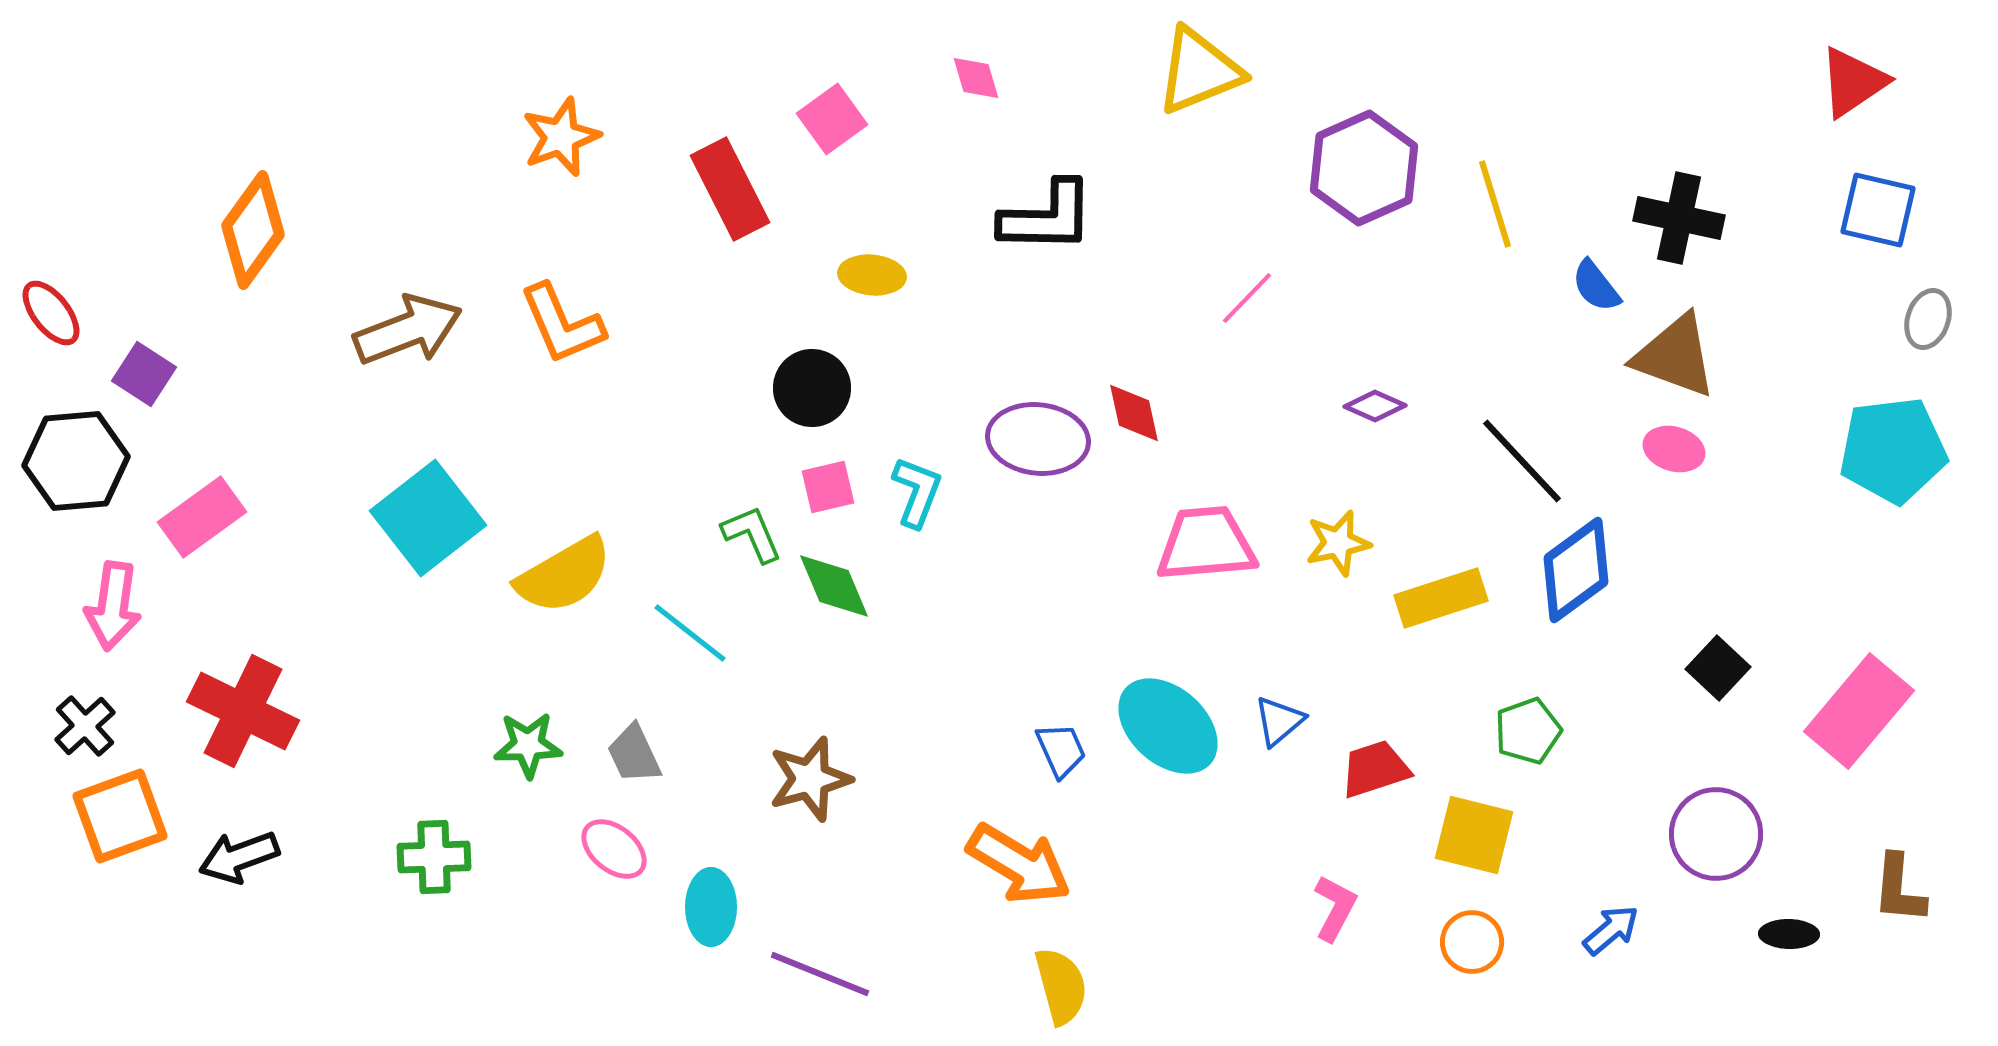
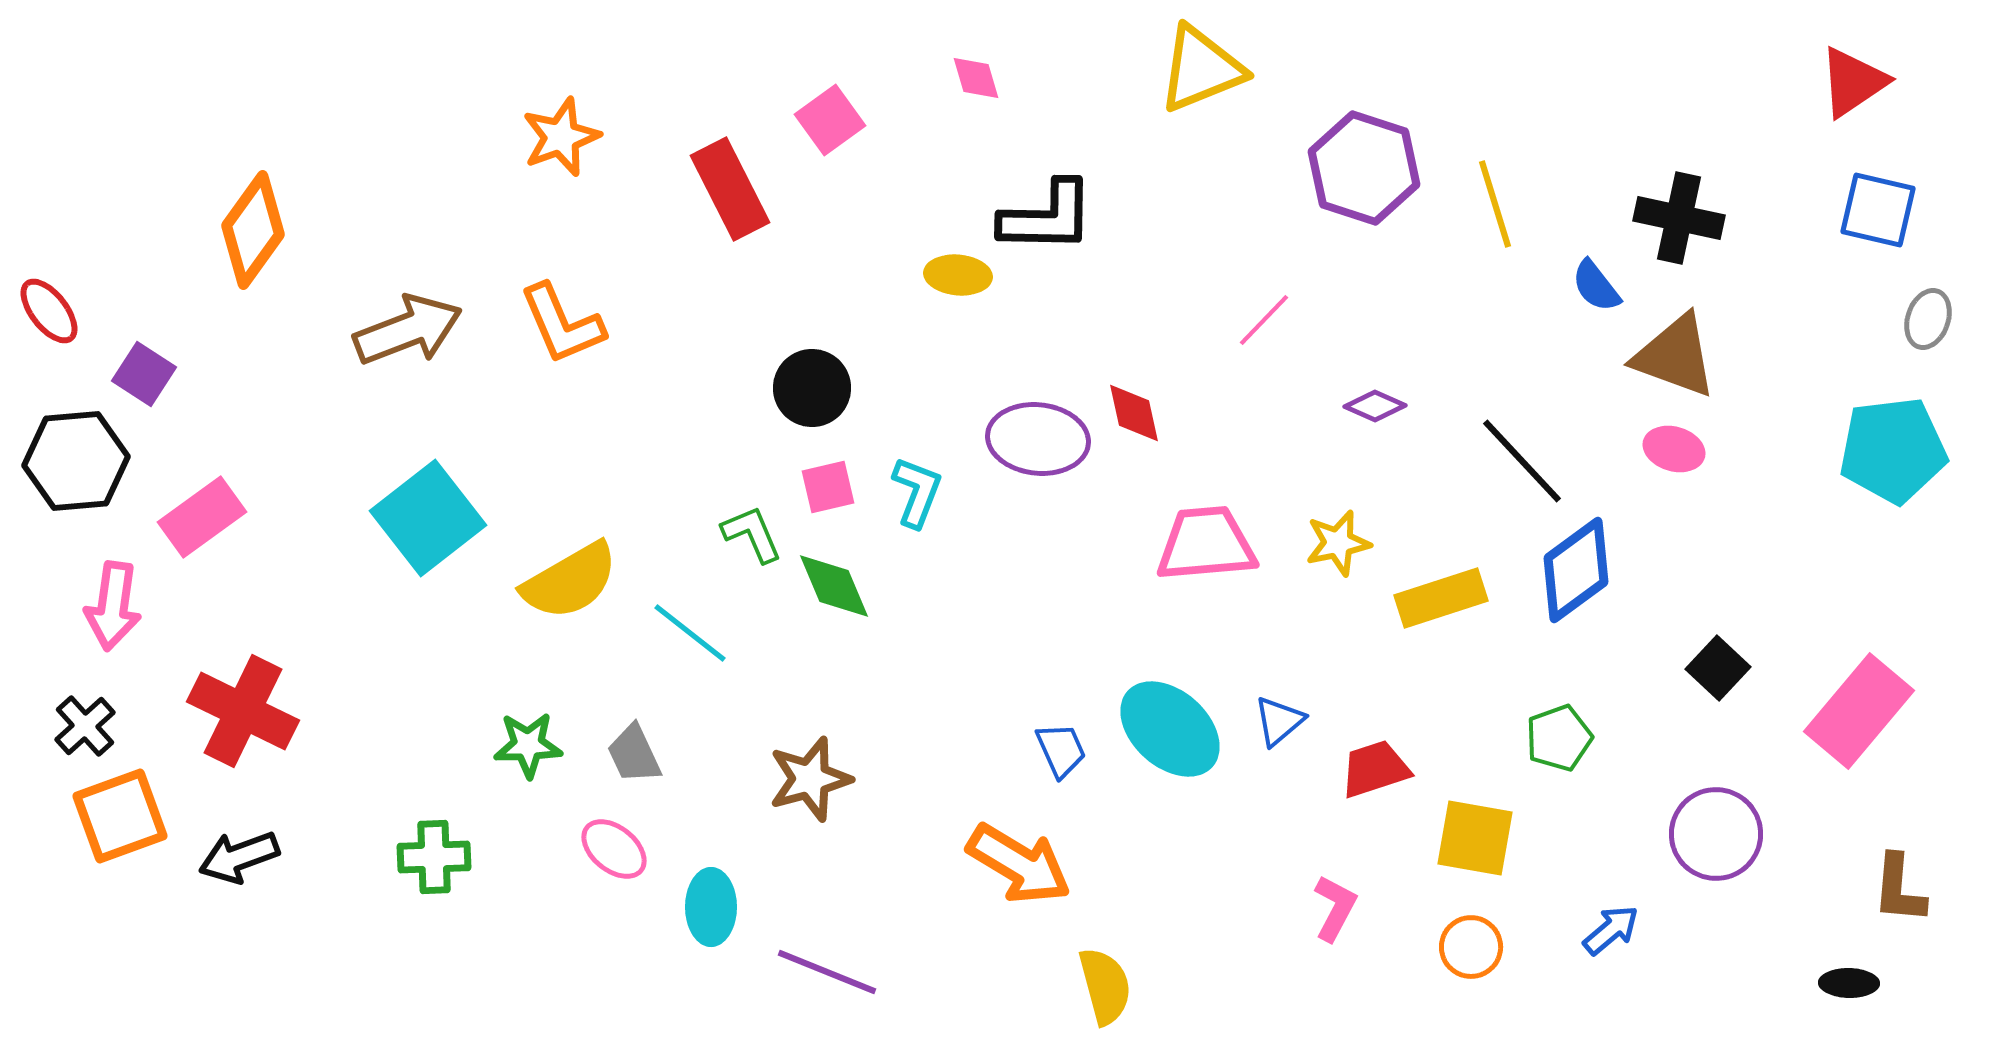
yellow triangle at (1199, 71): moved 2 px right, 2 px up
pink square at (832, 119): moved 2 px left, 1 px down
purple hexagon at (1364, 168): rotated 18 degrees counterclockwise
yellow ellipse at (872, 275): moved 86 px right
pink line at (1247, 298): moved 17 px right, 22 px down
red ellipse at (51, 313): moved 2 px left, 2 px up
yellow semicircle at (564, 575): moved 6 px right, 6 px down
cyan ellipse at (1168, 726): moved 2 px right, 3 px down
green pentagon at (1528, 731): moved 31 px right, 7 px down
yellow square at (1474, 835): moved 1 px right, 3 px down; rotated 4 degrees counterclockwise
black ellipse at (1789, 934): moved 60 px right, 49 px down
orange circle at (1472, 942): moved 1 px left, 5 px down
purple line at (820, 974): moved 7 px right, 2 px up
yellow semicircle at (1061, 986): moved 44 px right
